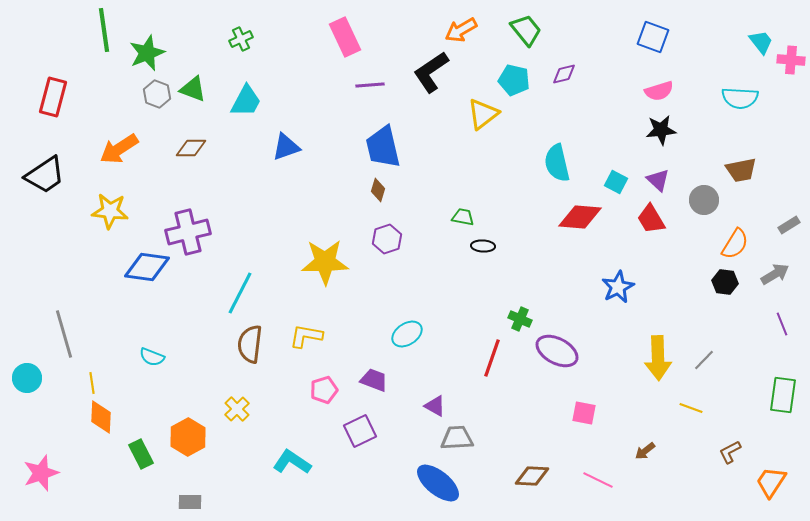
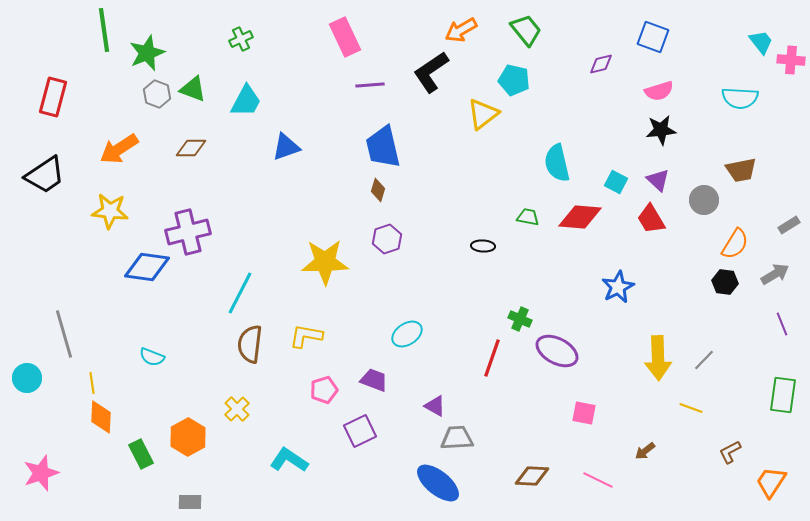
purple diamond at (564, 74): moved 37 px right, 10 px up
green trapezoid at (463, 217): moved 65 px right
cyan L-shape at (292, 462): moved 3 px left, 2 px up
